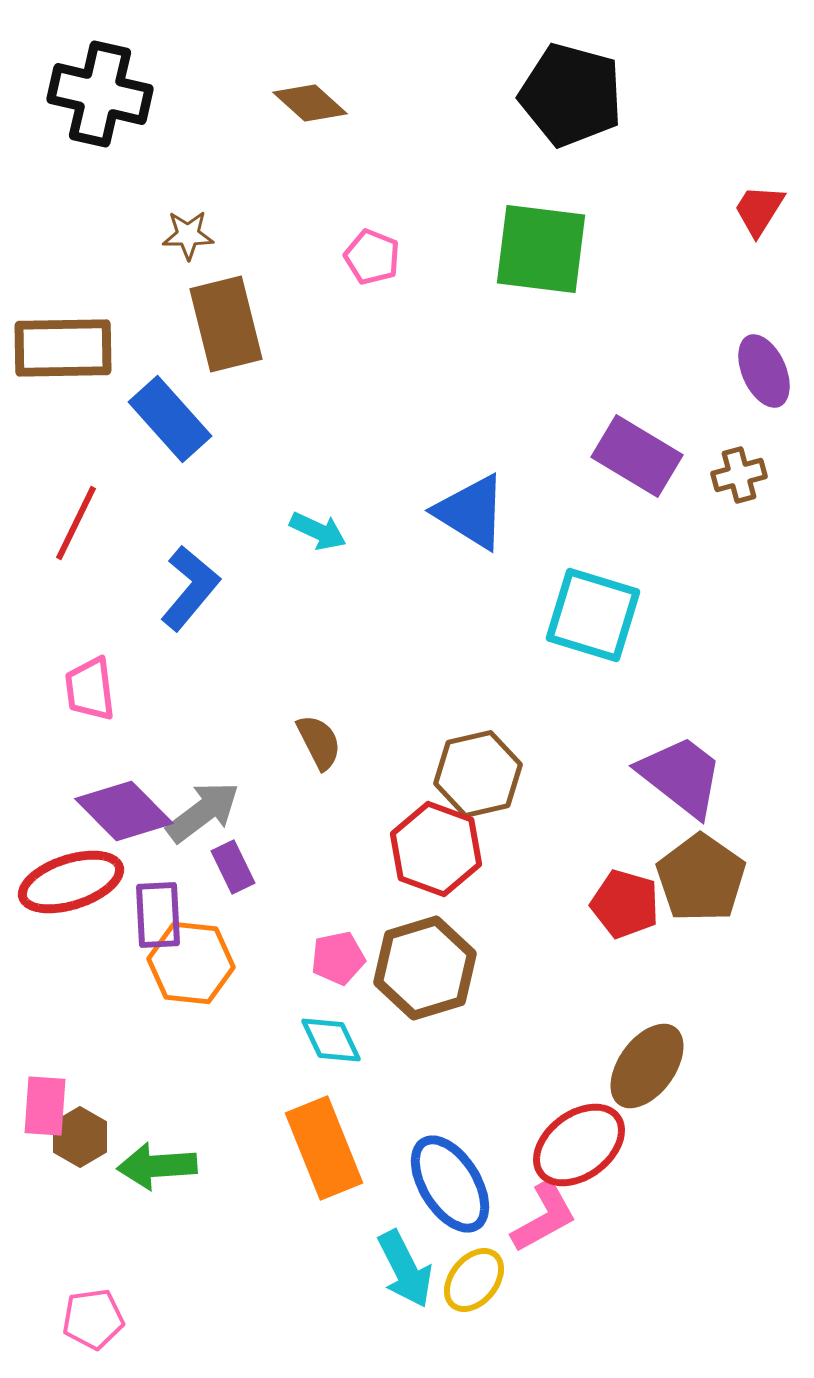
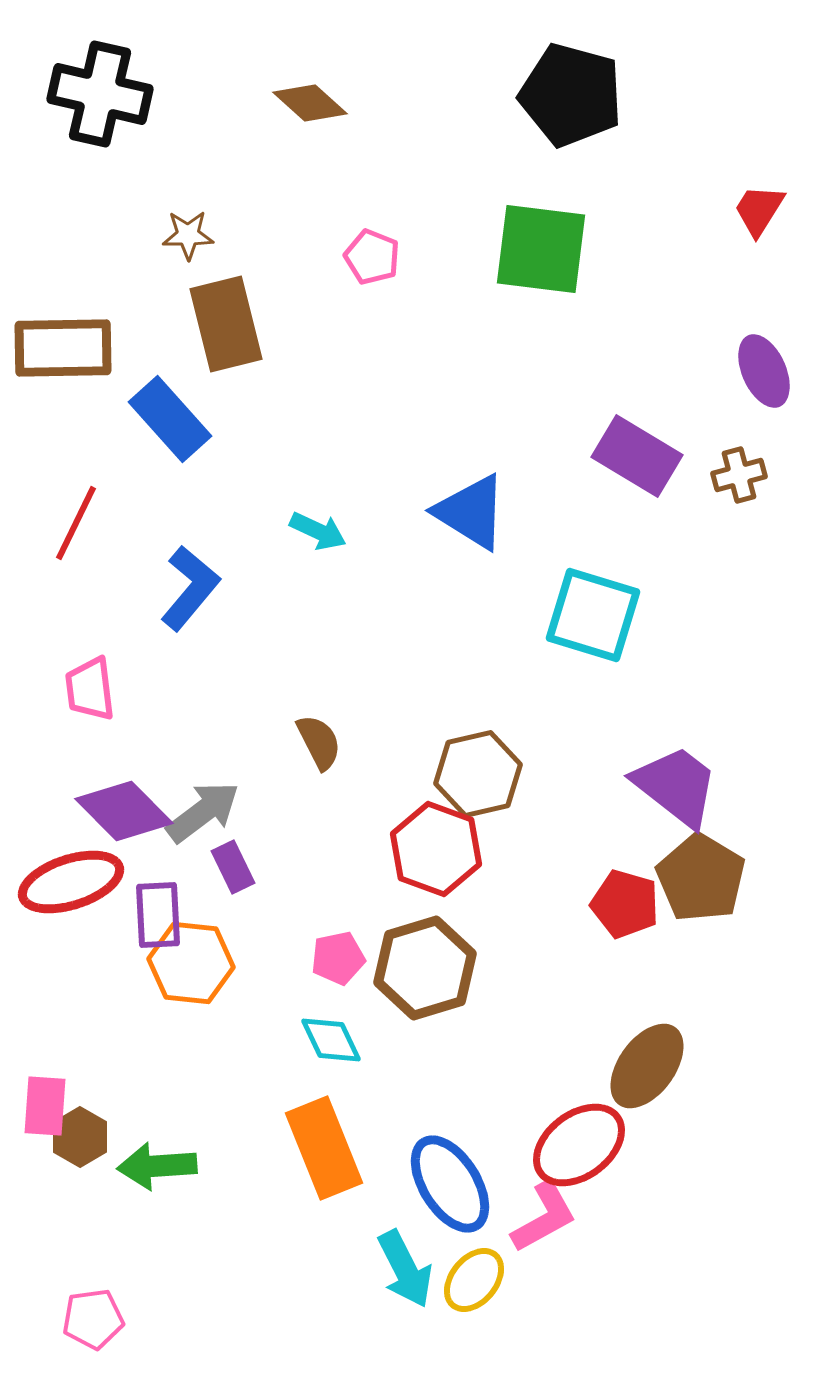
purple trapezoid at (681, 776): moved 5 px left, 10 px down
brown pentagon at (701, 878): rotated 4 degrees counterclockwise
